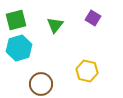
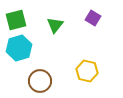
brown circle: moved 1 px left, 3 px up
